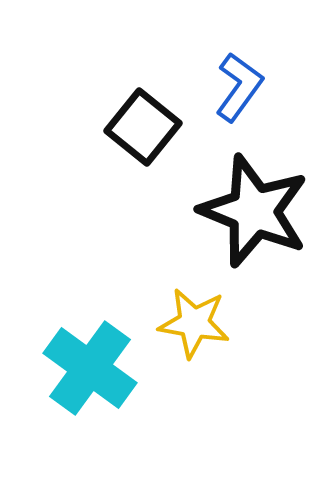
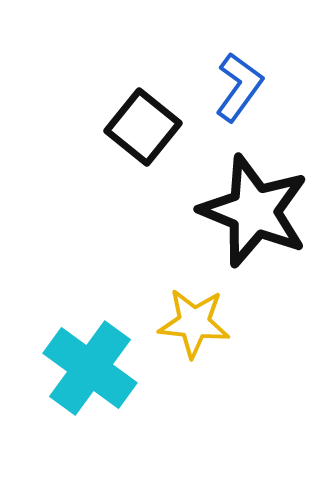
yellow star: rotated 4 degrees counterclockwise
